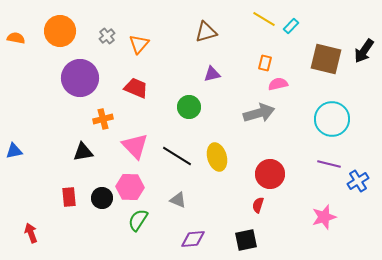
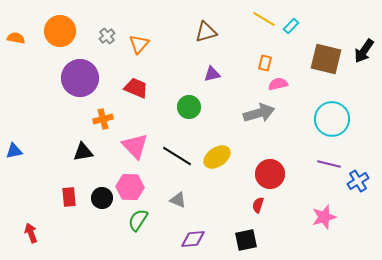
yellow ellipse: rotated 72 degrees clockwise
